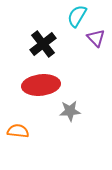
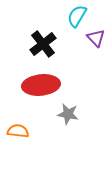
gray star: moved 2 px left, 3 px down; rotated 15 degrees clockwise
